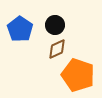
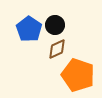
blue pentagon: moved 9 px right
